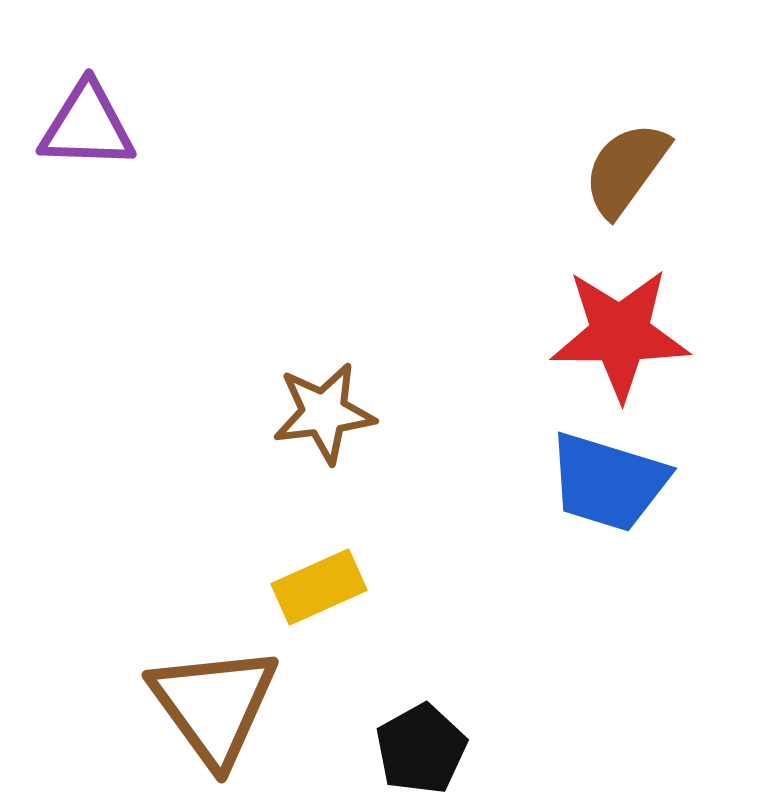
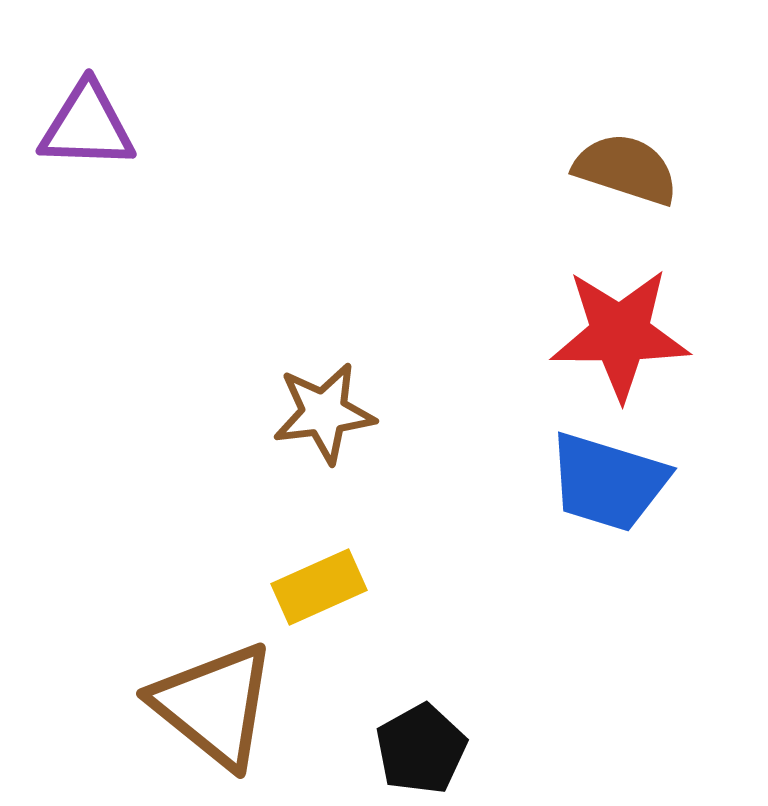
brown semicircle: rotated 72 degrees clockwise
brown triangle: rotated 15 degrees counterclockwise
